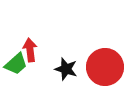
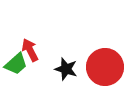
red arrow: rotated 20 degrees counterclockwise
